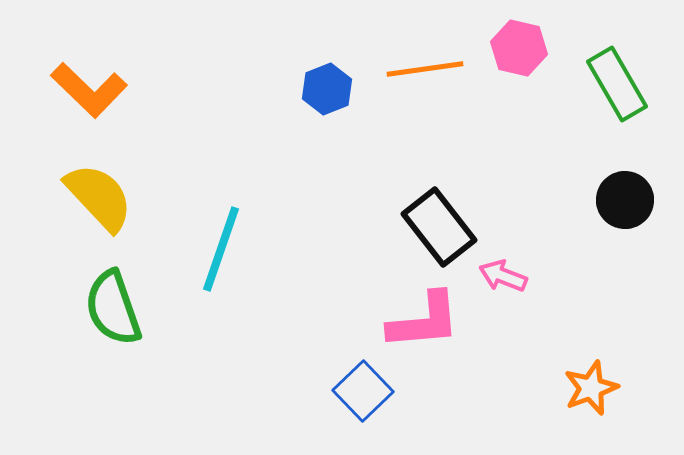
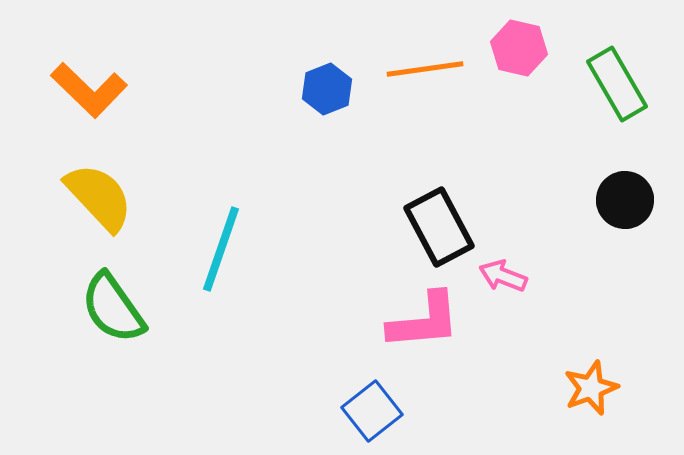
black rectangle: rotated 10 degrees clockwise
green semicircle: rotated 16 degrees counterclockwise
blue square: moved 9 px right, 20 px down; rotated 6 degrees clockwise
